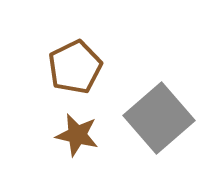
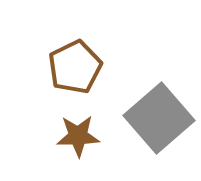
brown star: moved 1 px right, 1 px down; rotated 15 degrees counterclockwise
